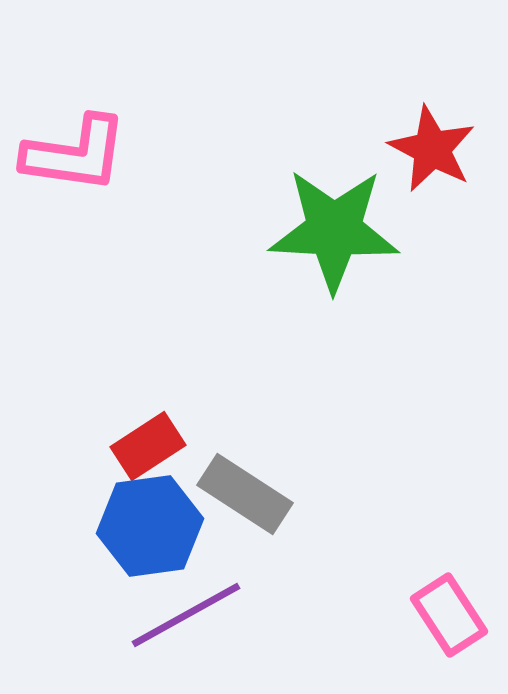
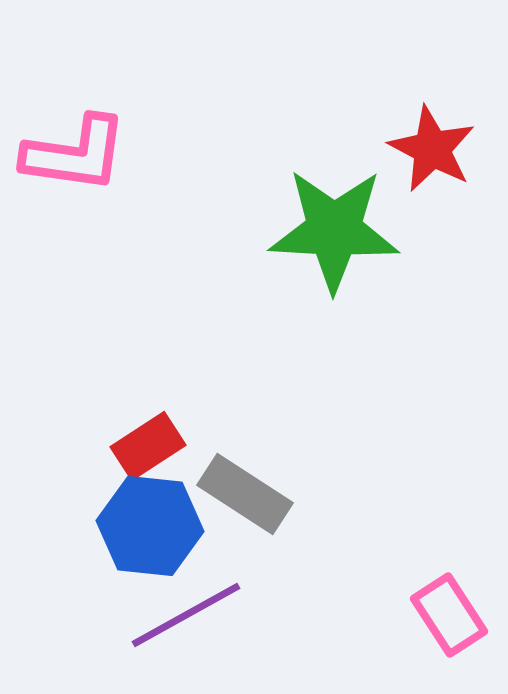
blue hexagon: rotated 14 degrees clockwise
